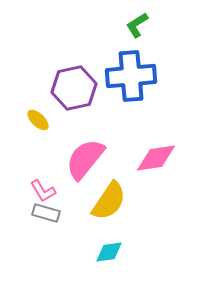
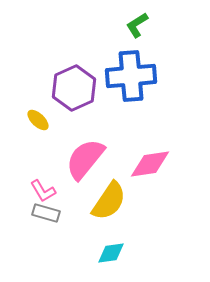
purple hexagon: rotated 12 degrees counterclockwise
pink diamond: moved 6 px left, 6 px down
cyan diamond: moved 2 px right, 1 px down
